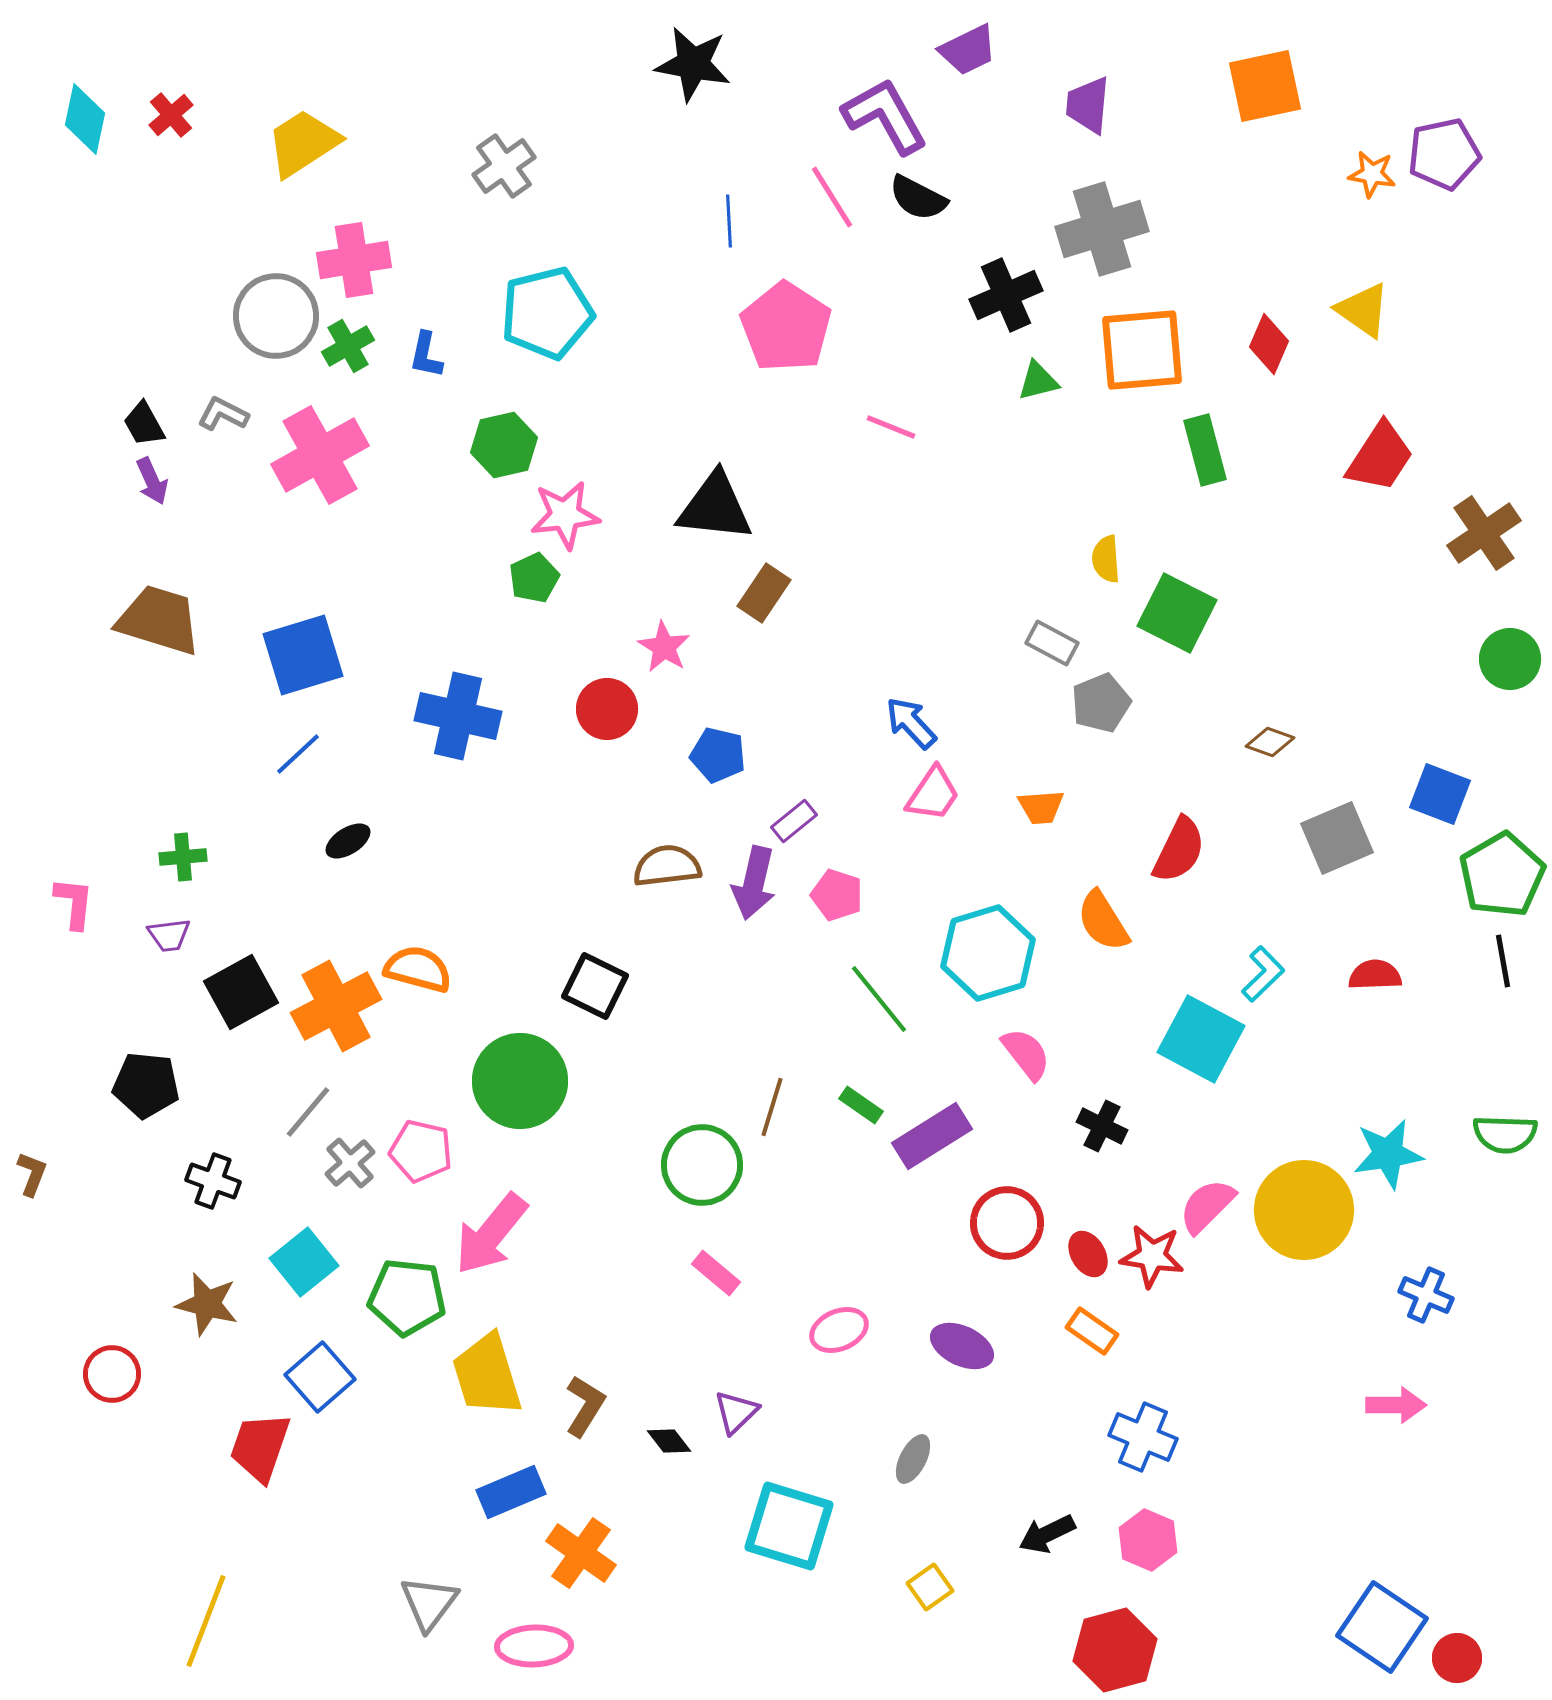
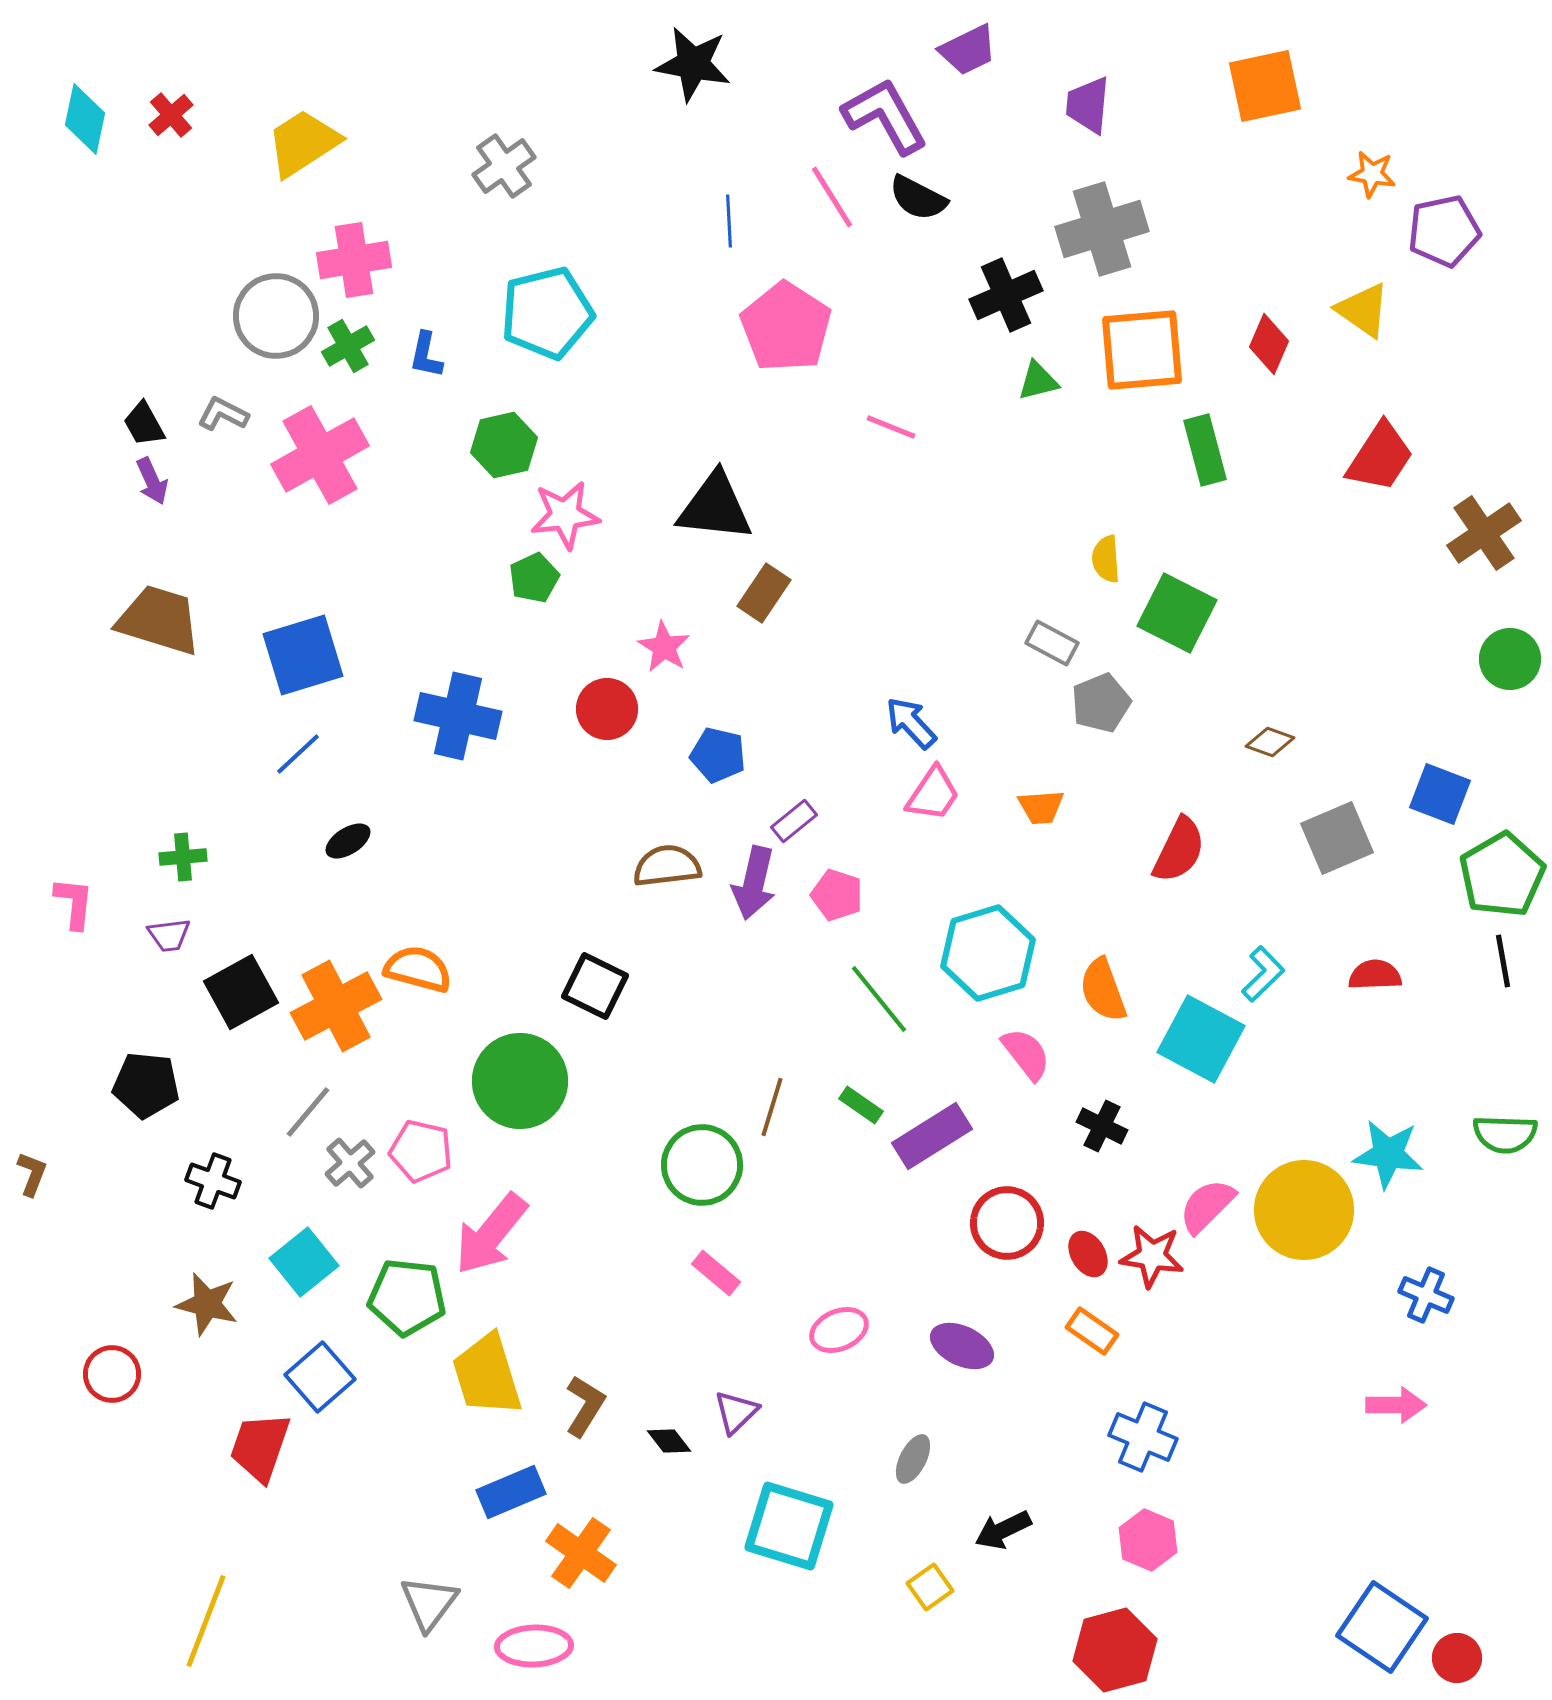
purple pentagon at (1444, 154): moved 77 px down
orange semicircle at (1103, 921): moved 69 px down; rotated 12 degrees clockwise
cyan star at (1388, 1154): rotated 16 degrees clockwise
black arrow at (1047, 1534): moved 44 px left, 4 px up
